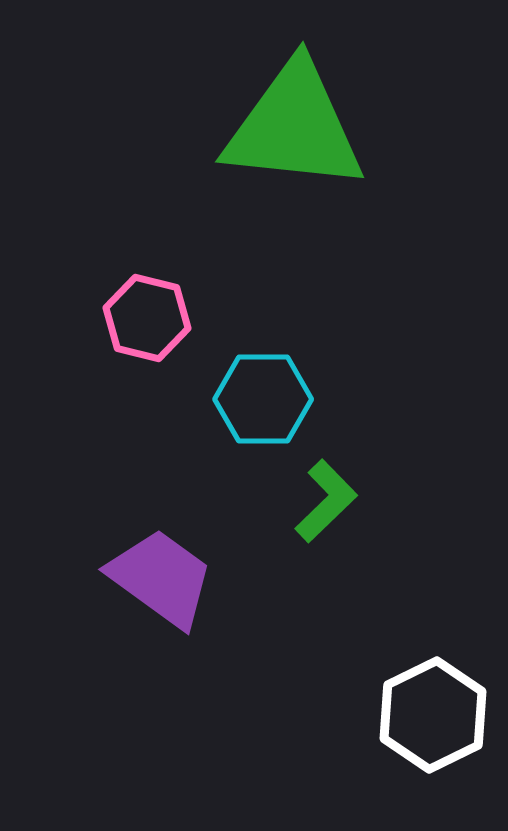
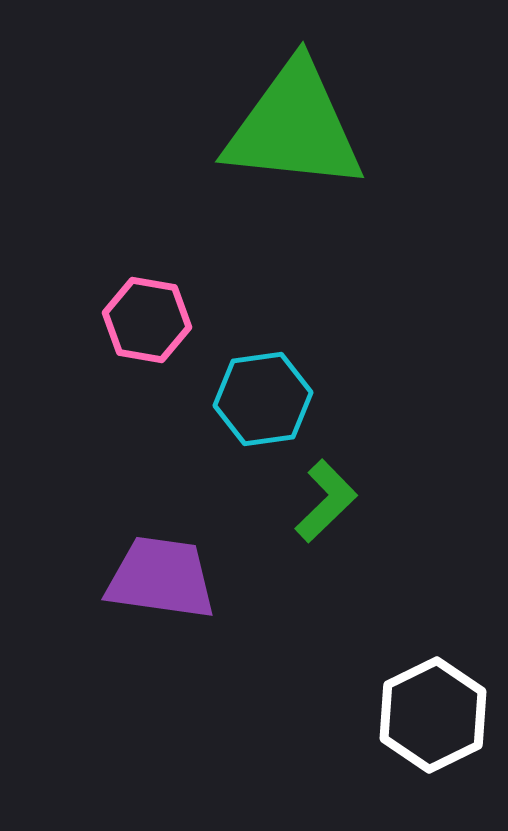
pink hexagon: moved 2 px down; rotated 4 degrees counterclockwise
cyan hexagon: rotated 8 degrees counterclockwise
purple trapezoid: rotated 28 degrees counterclockwise
